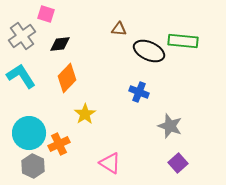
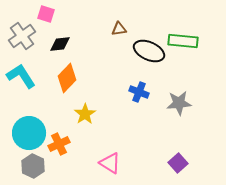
brown triangle: rotated 14 degrees counterclockwise
gray star: moved 9 px right, 23 px up; rotated 25 degrees counterclockwise
